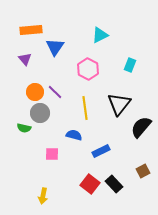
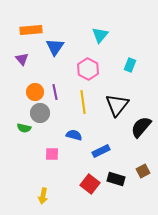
cyan triangle: rotated 24 degrees counterclockwise
purple triangle: moved 3 px left
purple line: rotated 35 degrees clockwise
black triangle: moved 2 px left, 1 px down
yellow line: moved 2 px left, 6 px up
black rectangle: moved 2 px right, 5 px up; rotated 30 degrees counterclockwise
